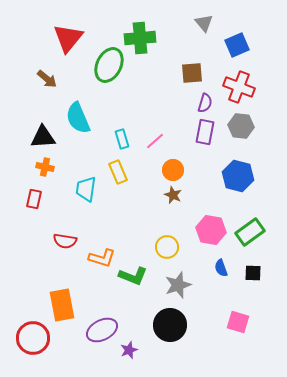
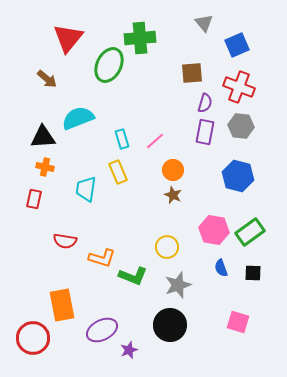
cyan semicircle: rotated 92 degrees clockwise
pink hexagon: moved 3 px right
